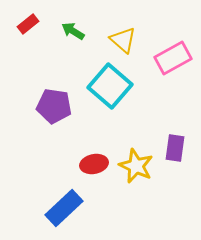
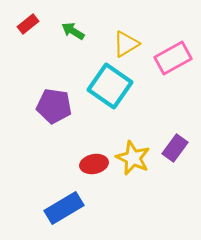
yellow triangle: moved 3 px right, 4 px down; rotated 48 degrees clockwise
cyan square: rotated 6 degrees counterclockwise
purple rectangle: rotated 28 degrees clockwise
yellow star: moved 3 px left, 8 px up
blue rectangle: rotated 12 degrees clockwise
